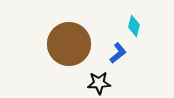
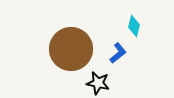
brown circle: moved 2 px right, 5 px down
black star: moved 1 px left; rotated 15 degrees clockwise
